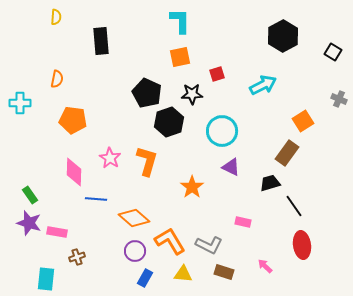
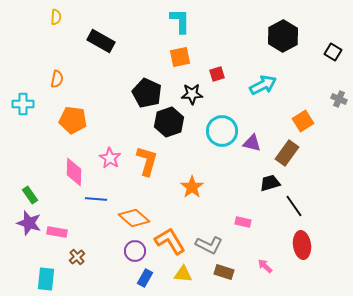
black rectangle at (101, 41): rotated 56 degrees counterclockwise
cyan cross at (20, 103): moved 3 px right, 1 px down
purple triangle at (231, 167): moved 21 px right, 24 px up; rotated 12 degrees counterclockwise
brown cross at (77, 257): rotated 21 degrees counterclockwise
